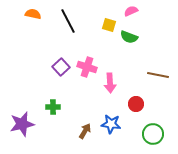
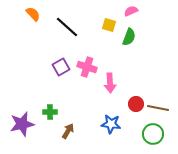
orange semicircle: rotated 35 degrees clockwise
black line: moved 1 px left, 6 px down; rotated 20 degrees counterclockwise
green semicircle: rotated 90 degrees counterclockwise
purple square: rotated 12 degrees clockwise
brown line: moved 33 px down
green cross: moved 3 px left, 5 px down
brown arrow: moved 17 px left
